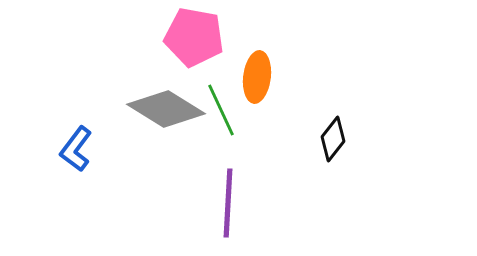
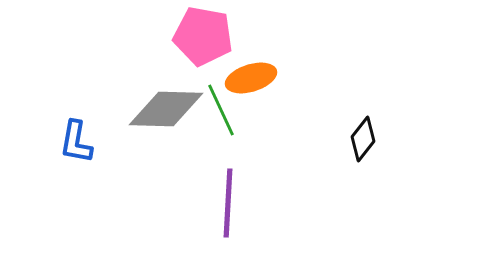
pink pentagon: moved 9 px right, 1 px up
orange ellipse: moved 6 px left, 1 px down; rotated 66 degrees clockwise
gray diamond: rotated 30 degrees counterclockwise
black diamond: moved 30 px right
blue L-shape: moved 7 px up; rotated 27 degrees counterclockwise
